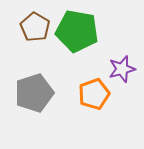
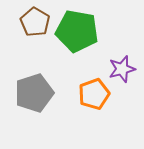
brown pentagon: moved 5 px up
